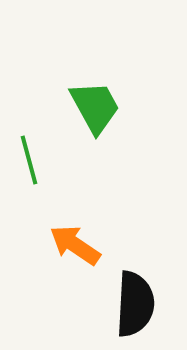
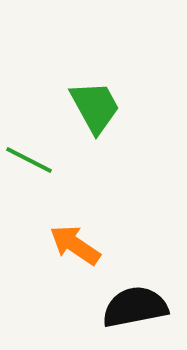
green line: rotated 48 degrees counterclockwise
black semicircle: moved 3 px down; rotated 104 degrees counterclockwise
